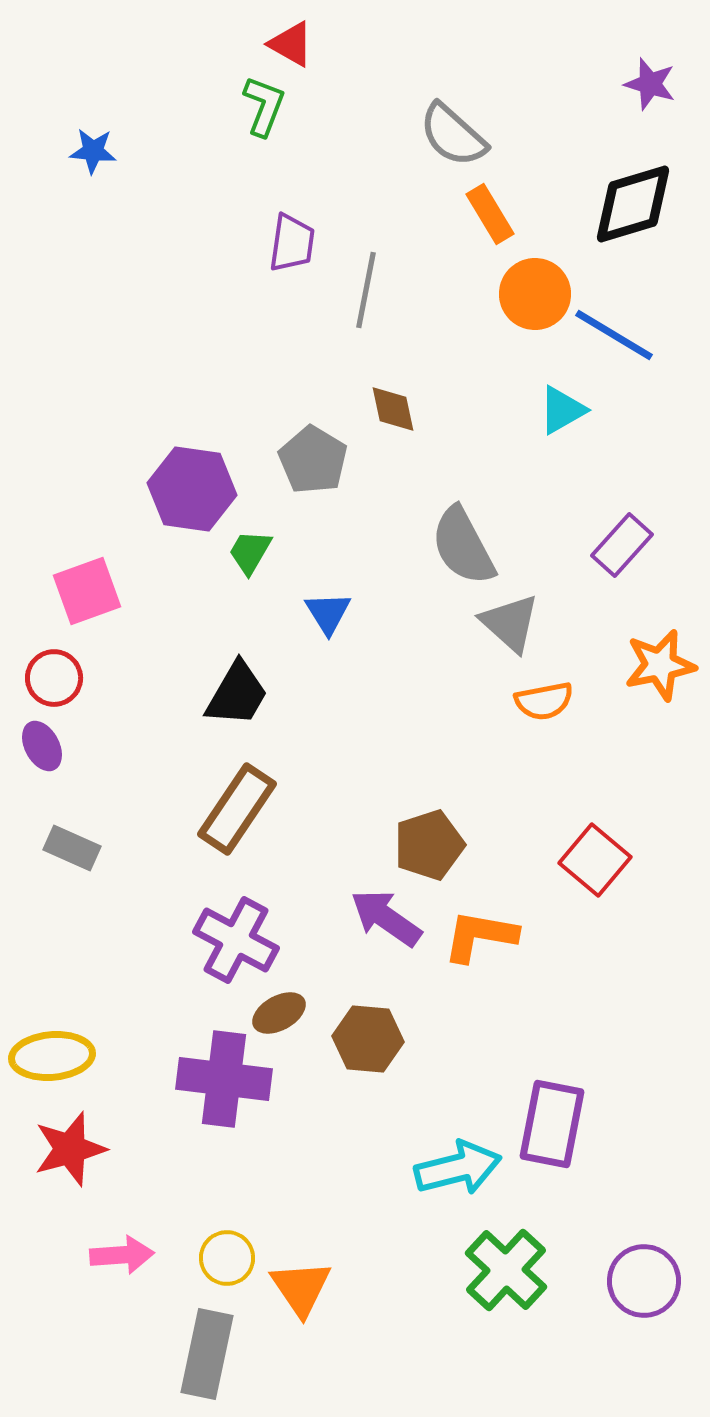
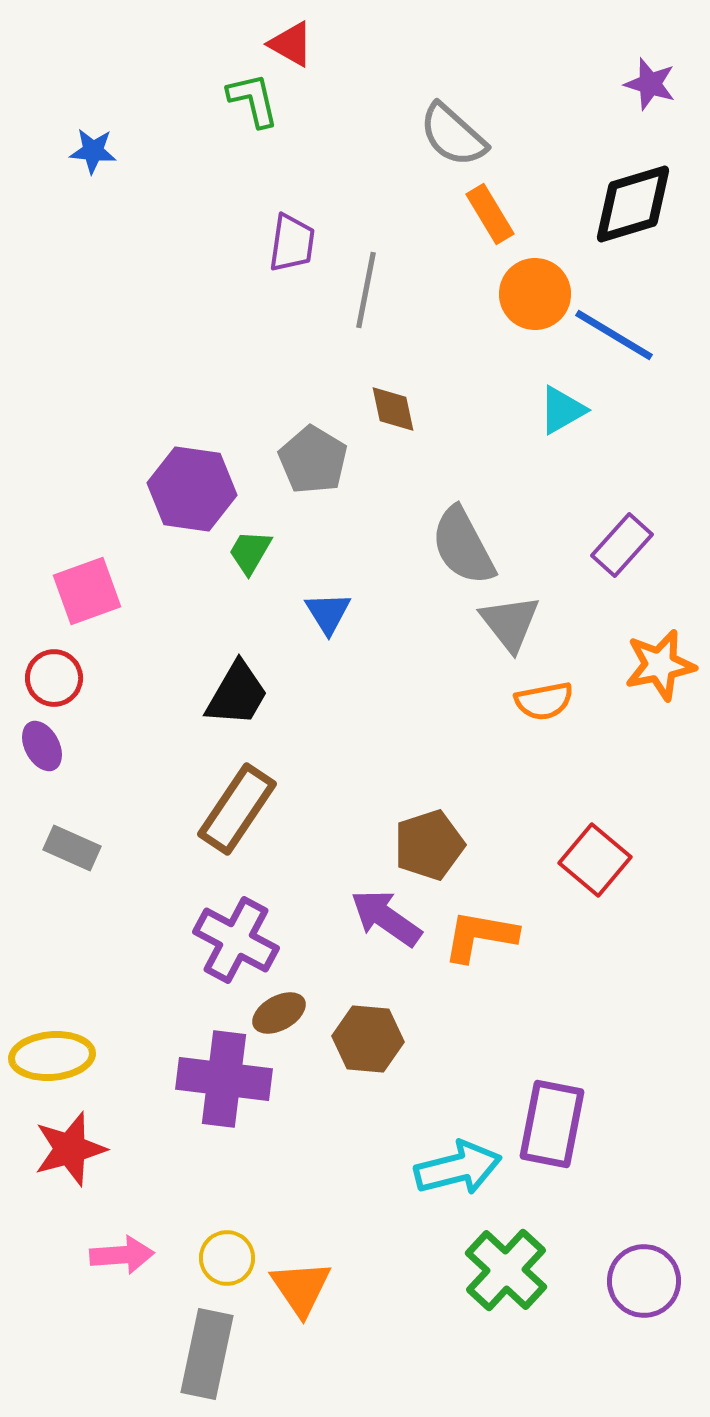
green L-shape at (264, 106): moved 11 px left, 6 px up; rotated 34 degrees counterclockwise
gray triangle at (510, 623): rotated 10 degrees clockwise
